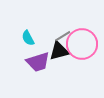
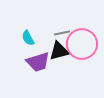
gray line: moved 1 px left, 3 px up; rotated 21 degrees clockwise
